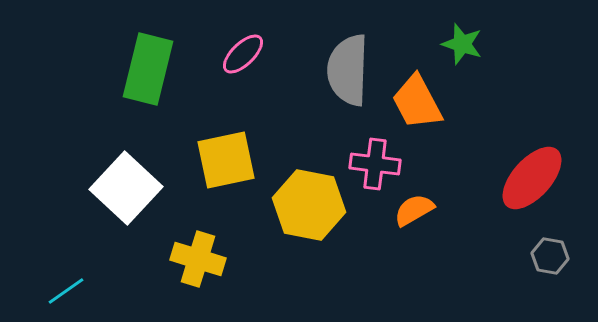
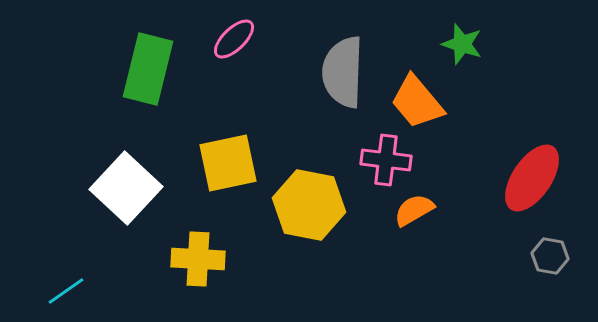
pink ellipse: moved 9 px left, 15 px up
gray semicircle: moved 5 px left, 2 px down
orange trapezoid: rotated 12 degrees counterclockwise
yellow square: moved 2 px right, 3 px down
pink cross: moved 11 px right, 4 px up
red ellipse: rotated 8 degrees counterclockwise
yellow cross: rotated 14 degrees counterclockwise
